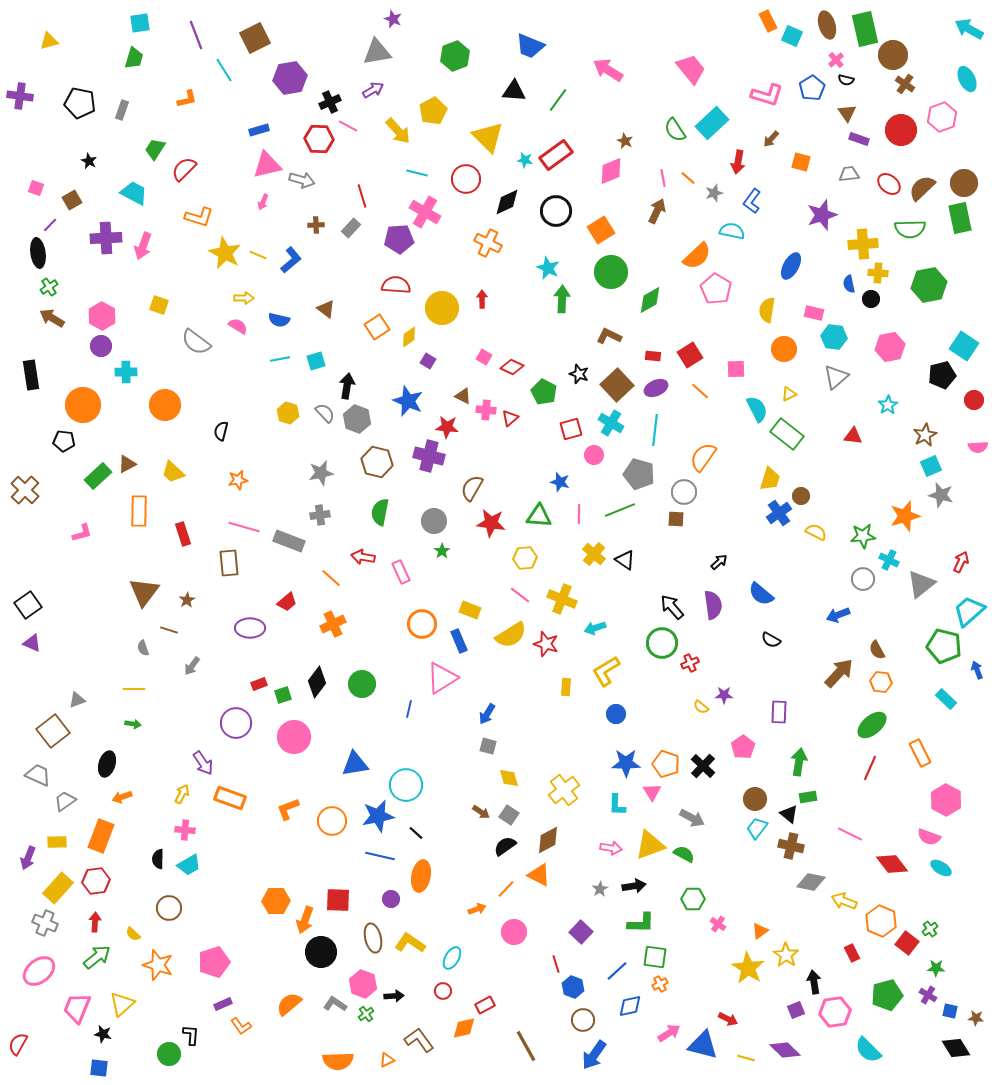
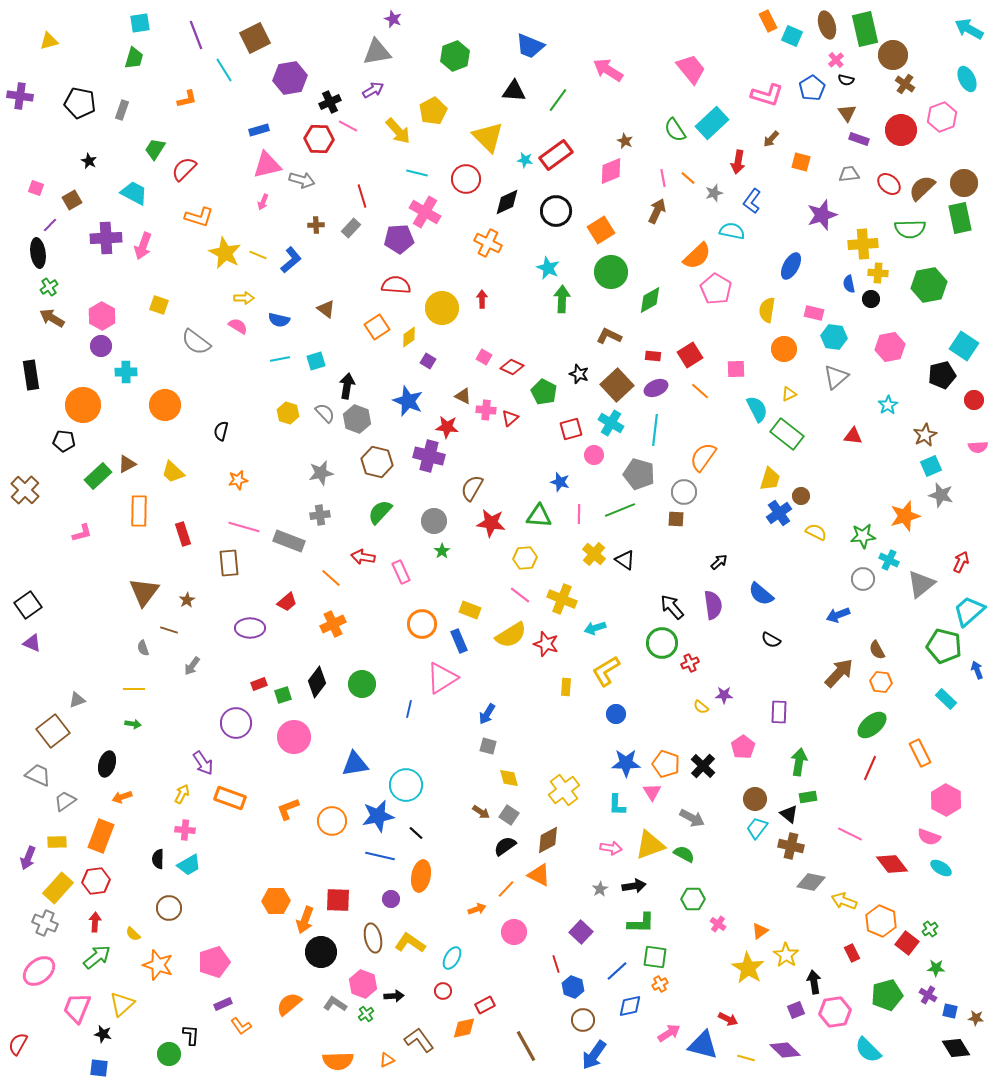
green semicircle at (380, 512): rotated 32 degrees clockwise
